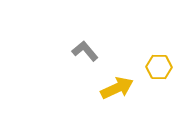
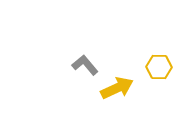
gray L-shape: moved 14 px down
